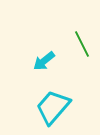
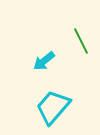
green line: moved 1 px left, 3 px up
